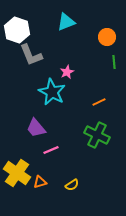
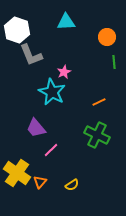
cyan triangle: rotated 18 degrees clockwise
pink star: moved 3 px left
pink line: rotated 21 degrees counterclockwise
orange triangle: rotated 32 degrees counterclockwise
